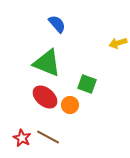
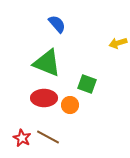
red ellipse: moved 1 px left, 1 px down; rotated 40 degrees counterclockwise
